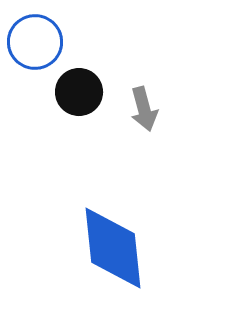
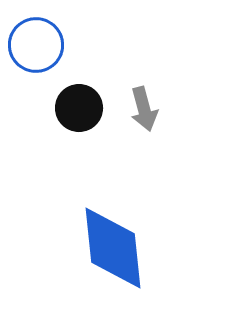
blue circle: moved 1 px right, 3 px down
black circle: moved 16 px down
